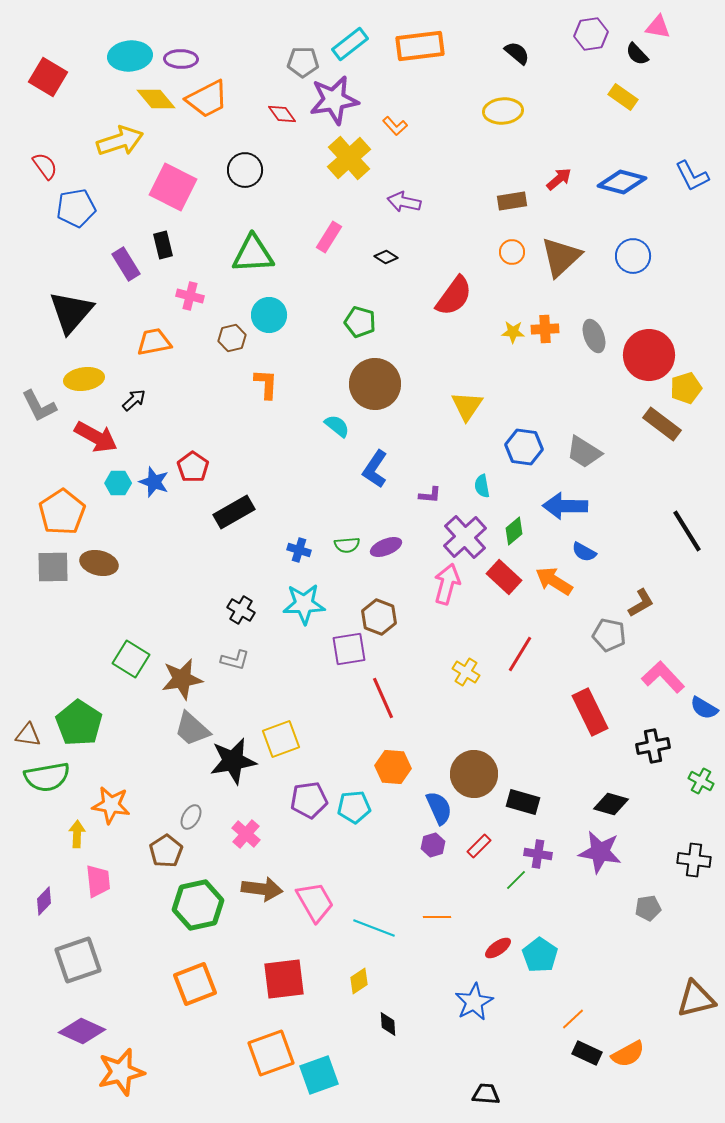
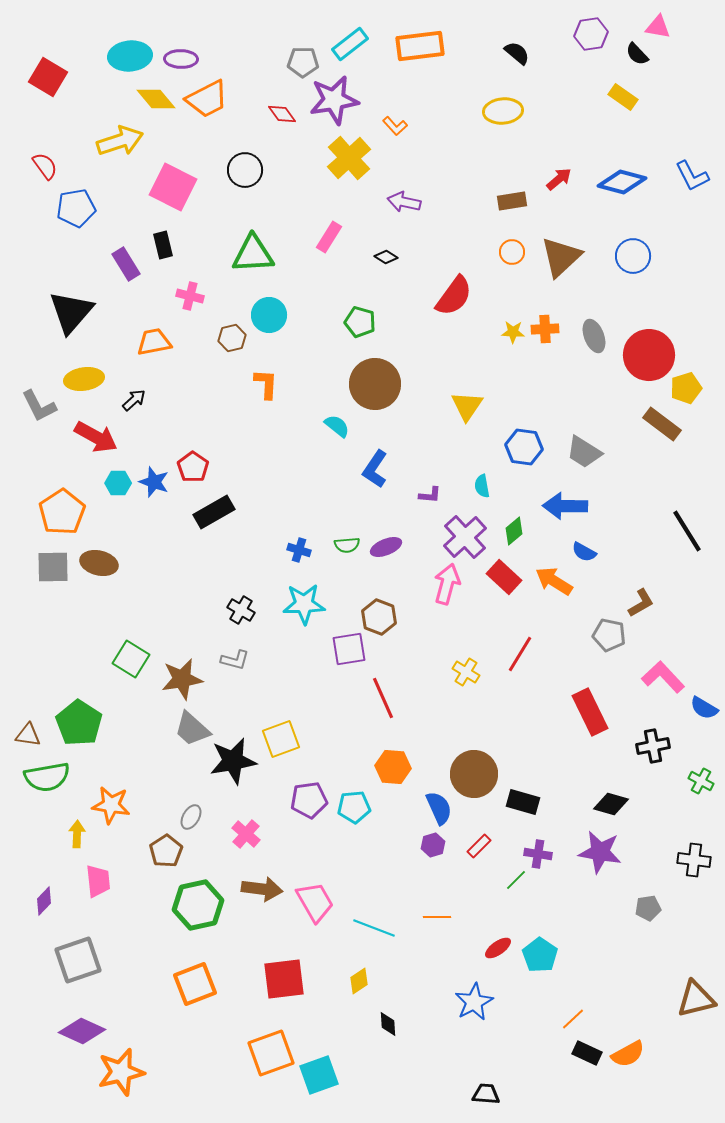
black rectangle at (234, 512): moved 20 px left
